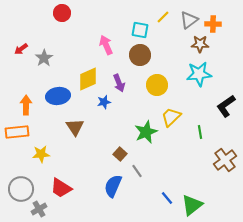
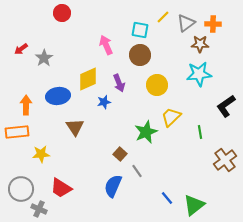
gray triangle: moved 3 px left, 3 px down
green triangle: moved 2 px right
gray cross: rotated 35 degrees counterclockwise
